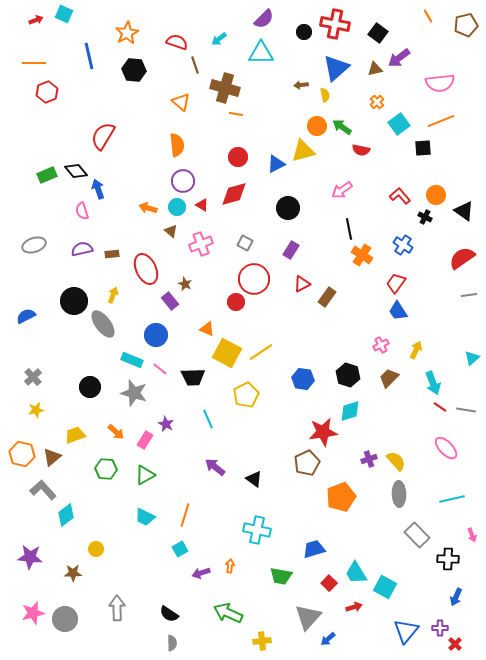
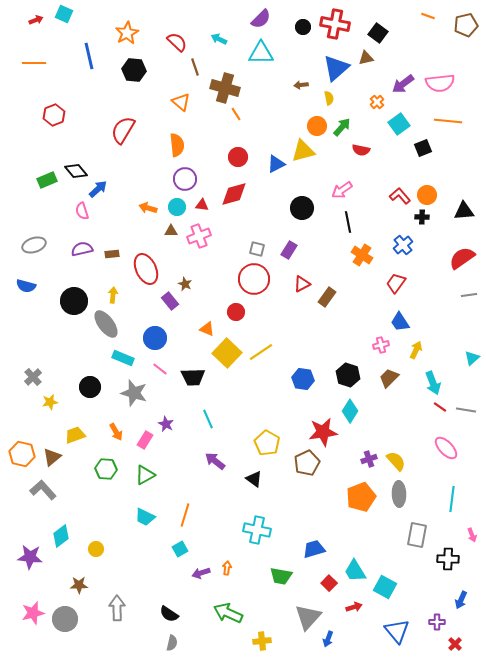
orange line at (428, 16): rotated 40 degrees counterclockwise
purple semicircle at (264, 19): moved 3 px left
black circle at (304, 32): moved 1 px left, 5 px up
cyan arrow at (219, 39): rotated 63 degrees clockwise
red semicircle at (177, 42): rotated 25 degrees clockwise
purple arrow at (399, 58): moved 4 px right, 26 px down
brown line at (195, 65): moved 2 px down
brown triangle at (375, 69): moved 9 px left, 11 px up
red hexagon at (47, 92): moved 7 px right, 23 px down
yellow semicircle at (325, 95): moved 4 px right, 3 px down
orange line at (236, 114): rotated 48 degrees clockwise
orange line at (441, 121): moved 7 px right; rotated 28 degrees clockwise
green arrow at (342, 127): rotated 96 degrees clockwise
red semicircle at (103, 136): moved 20 px right, 6 px up
black square at (423, 148): rotated 18 degrees counterclockwise
green rectangle at (47, 175): moved 5 px down
purple circle at (183, 181): moved 2 px right, 2 px up
blue arrow at (98, 189): rotated 66 degrees clockwise
orange circle at (436, 195): moved 9 px left
red triangle at (202, 205): rotated 24 degrees counterclockwise
black circle at (288, 208): moved 14 px right
black triangle at (464, 211): rotated 40 degrees counterclockwise
black cross at (425, 217): moved 3 px left; rotated 24 degrees counterclockwise
black line at (349, 229): moved 1 px left, 7 px up
brown triangle at (171, 231): rotated 40 degrees counterclockwise
gray square at (245, 243): moved 12 px right, 6 px down; rotated 14 degrees counterclockwise
pink cross at (201, 244): moved 2 px left, 8 px up
blue cross at (403, 245): rotated 18 degrees clockwise
purple rectangle at (291, 250): moved 2 px left
yellow arrow at (113, 295): rotated 14 degrees counterclockwise
red circle at (236, 302): moved 10 px down
blue trapezoid at (398, 311): moved 2 px right, 11 px down
blue semicircle at (26, 316): moved 30 px up; rotated 138 degrees counterclockwise
gray ellipse at (103, 324): moved 3 px right
blue circle at (156, 335): moved 1 px left, 3 px down
pink cross at (381, 345): rotated 14 degrees clockwise
yellow square at (227, 353): rotated 16 degrees clockwise
cyan rectangle at (132, 360): moved 9 px left, 2 px up
yellow pentagon at (246, 395): moved 21 px right, 48 px down; rotated 15 degrees counterclockwise
yellow star at (36, 410): moved 14 px right, 8 px up
cyan diamond at (350, 411): rotated 40 degrees counterclockwise
orange arrow at (116, 432): rotated 18 degrees clockwise
purple arrow at (215, 467): moved 6 px up
orange pentagon at (341, 497): moved 20 px right
cyan line at (452, 499): rotated 70 degrees counterclockwise
cyan diamond at (66, 515): moved 5 px left, 21 px down
gray rectangle at (417, 535): rotated 55 degrees clockwise
orange arrow at (230, 566): moved 3 px left, 2 px down
brown star at (73, 573): moved 6 px right, 12 px down
cyan trapezoid at (356, 573): moved 1 px left, 2 px up
blue arrow at (456, 597): moved 5 px right, 3 px down
purple cross at (440, 628): moved 3 px left, 6 px up
blue triangle at (406, 631): moved 9 px left; rotated 20 degrees counterclockwise
blue arrow at (328, 639): rotated 28 degrees counterclockwise
gray semicircle at (172, 643): rotated 14 degrees clockwise
